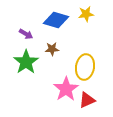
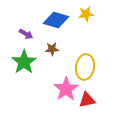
green star: moved 2 px left
red triangle: rotated 12 degrees clockwise
